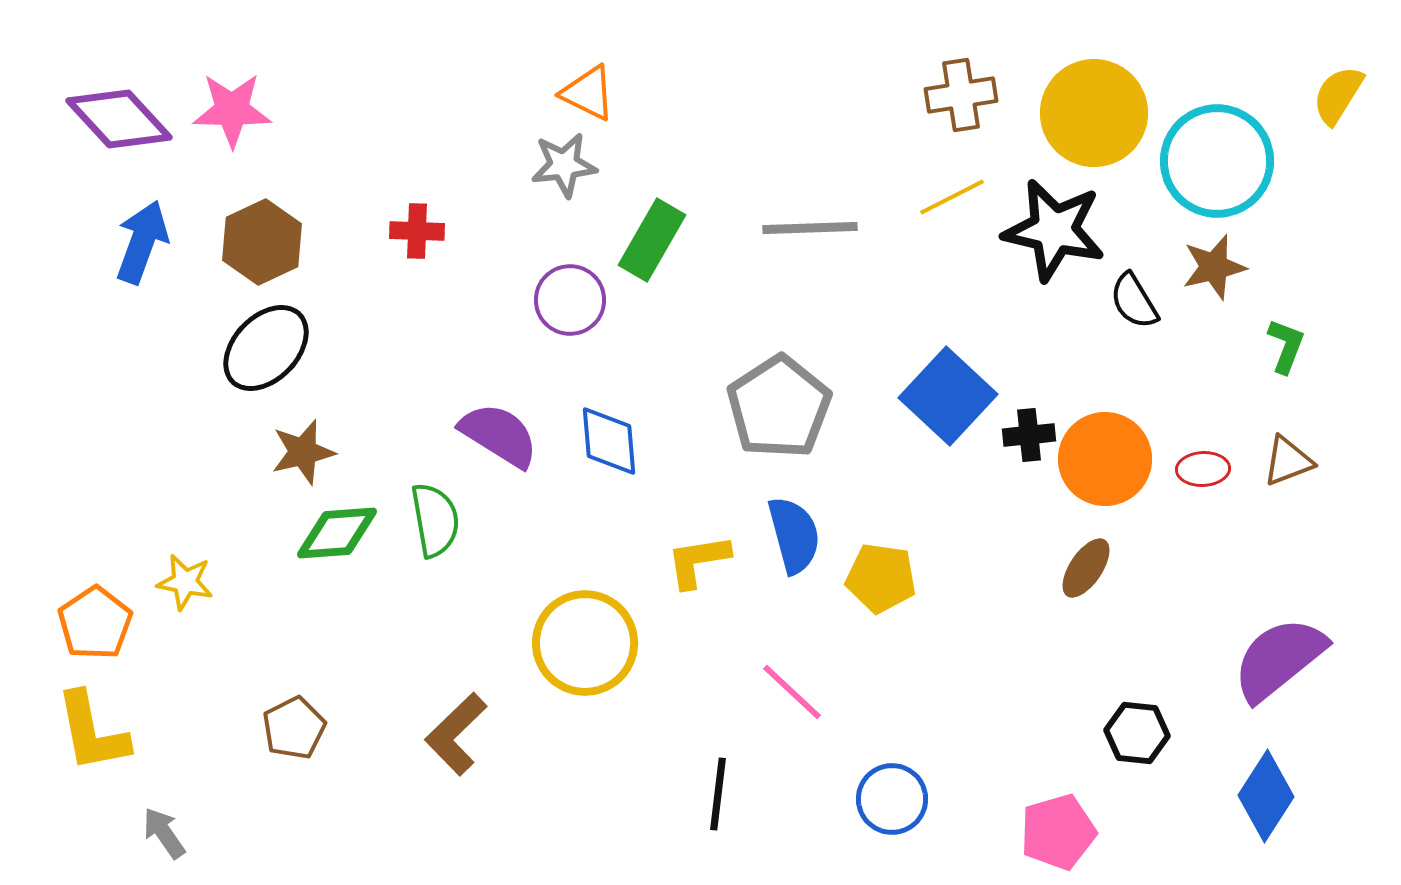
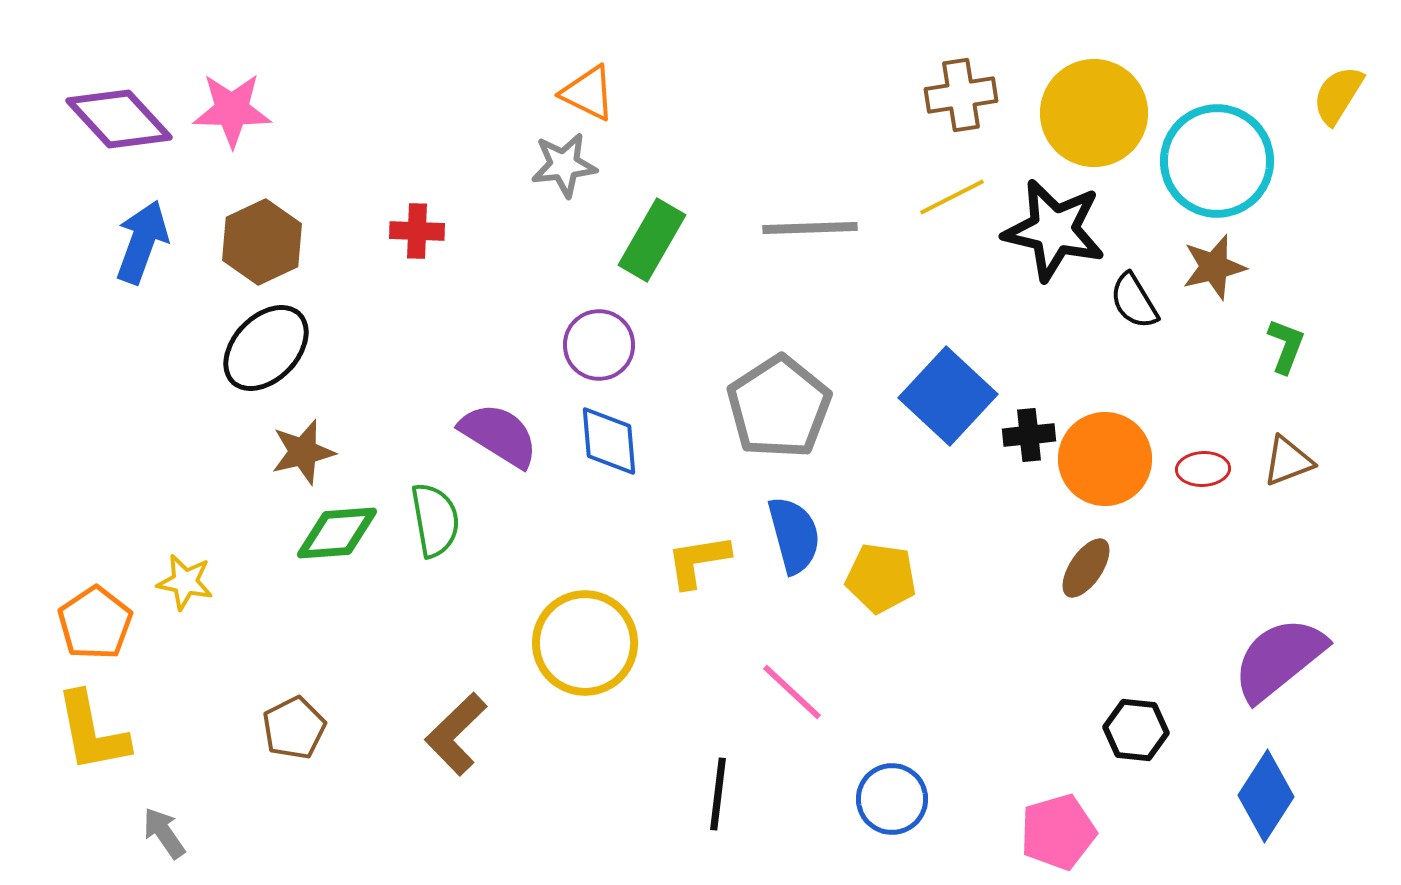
purple circle at (570, 300): moved 29 px right, 45 px down
black hexagon at (1137, 733): moved 1 px left, 3 px up
